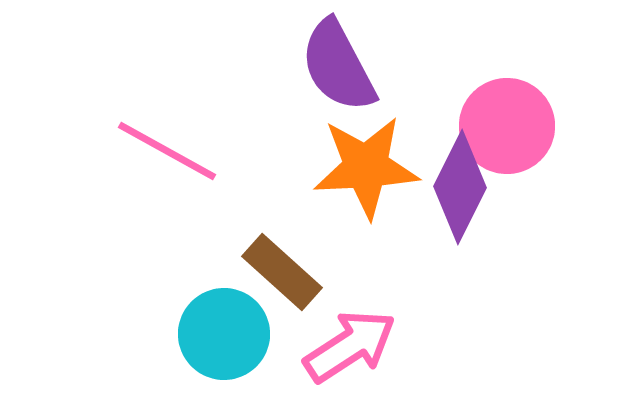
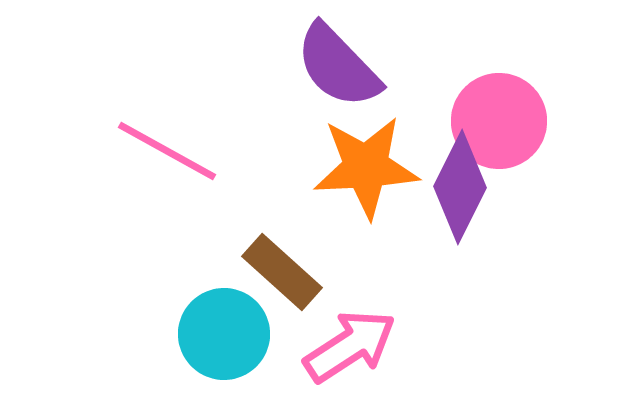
purple semicircle: rotated 16 degrees counterclockwise
pink circle: moved 8 px left, 5 px up
